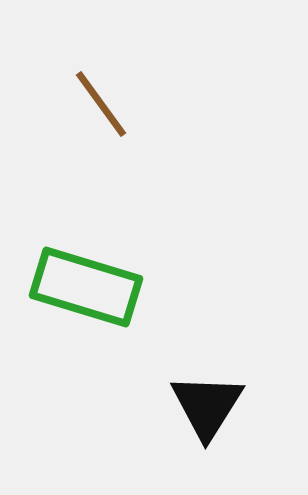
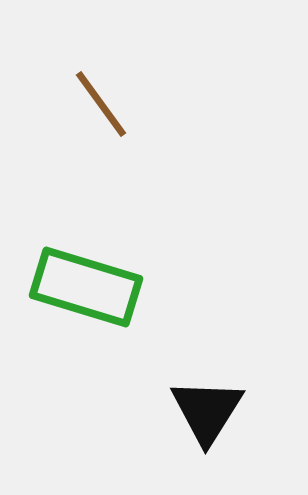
black triangle: moved 5 px down
